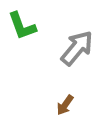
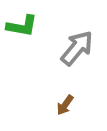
green L-shape: rotated 60 degrees counterclockwise
